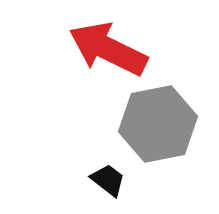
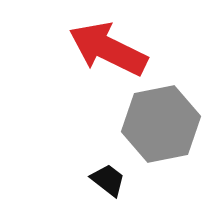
gray hexagon: moved 3 px right
